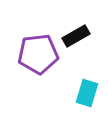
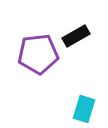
cyan rectangle: moved 3 px left, 16 px down
